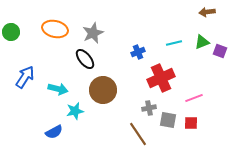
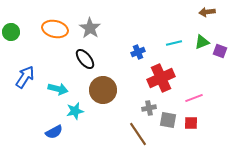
gray star: moved 3 px left, 5 px up; rotated 15 degrees counterclockwise
